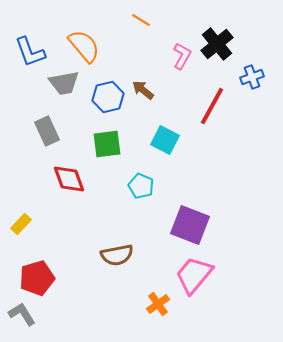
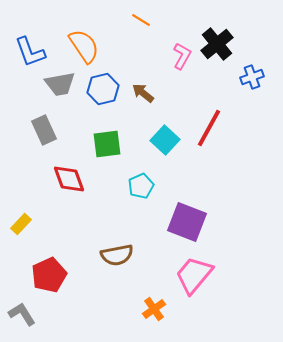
orange semicircle: rotated 6 degrees clockwise
gray trapezoid: moved 4 px left, 1 px down
brown arrow: moved 3 px down
blue hexagon: moved 5 px left, 8 px up
red line: moved 3 px left, 22 px down
gray rectangle: moved 3 px left, 1 px up
cyan square: rotated 16 degrees clockwise
cyan pentagon: rotated 25 degrees clockwise
purple square: moved 3 px left, 3 px up
red pentagon: moved 12 px right, 3 px up; rotated 8 degrees counterclockwise
orange cross: moved 4 px left, 5 px down
